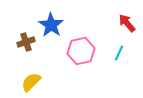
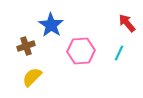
brown cross: moved 4 px down
pink hexagon: rotated 8 degrees clockwise
yellow semicircle: moved 1 px right, 5 px up
